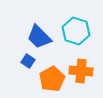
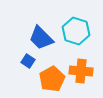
blue trapezoid: moved 2 px right, 1 px down
